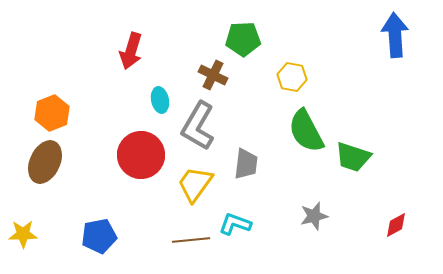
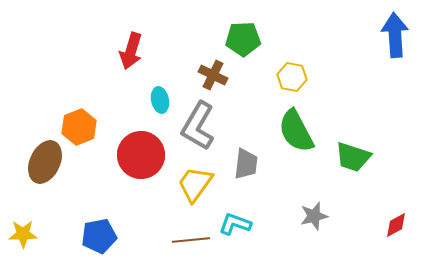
orange hexagon: moved 27 px right, 14 px down
green semicircle: moved 10 px left
